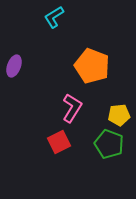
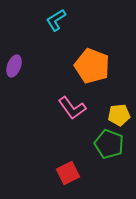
cyan L-shape: moved 2 px right, 3 px down
pink L-shape: rotated 112 degrees clockwise
red square: moved 9 px right, 31 px down
